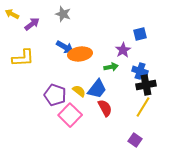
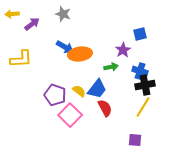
yellow arrow: rotated 32 degrees counterclockwise
yellow L-shape: moved 2 px left, 1 px down
black cross: moved 1 px left
purple square: rotated 32 degrees counterclockwise
